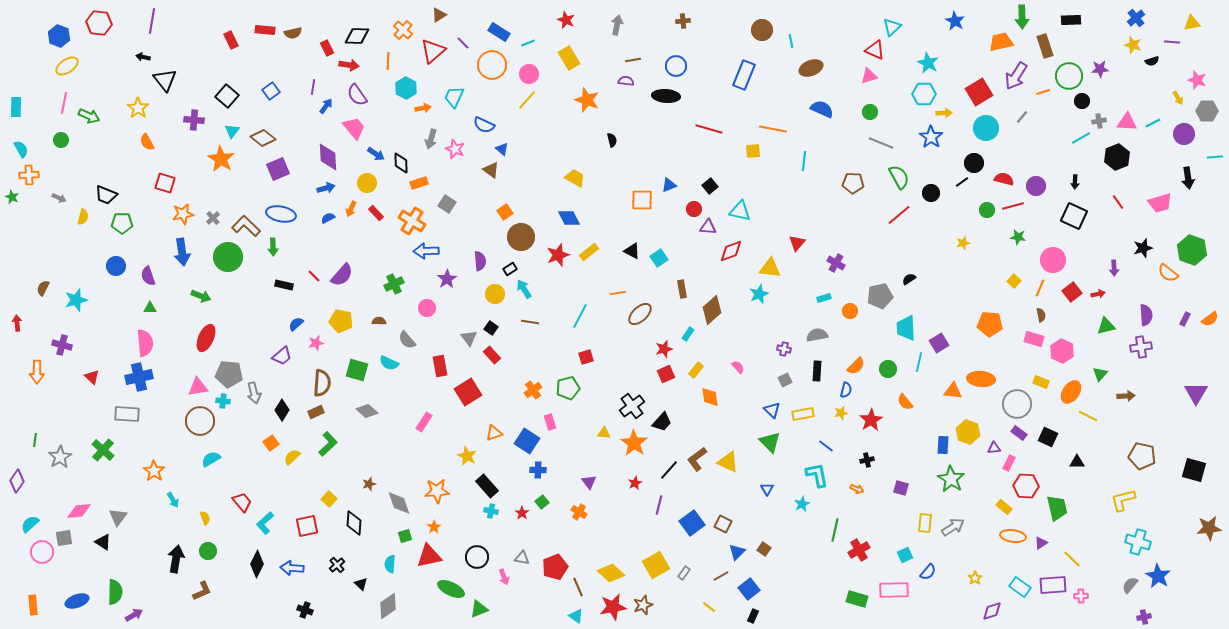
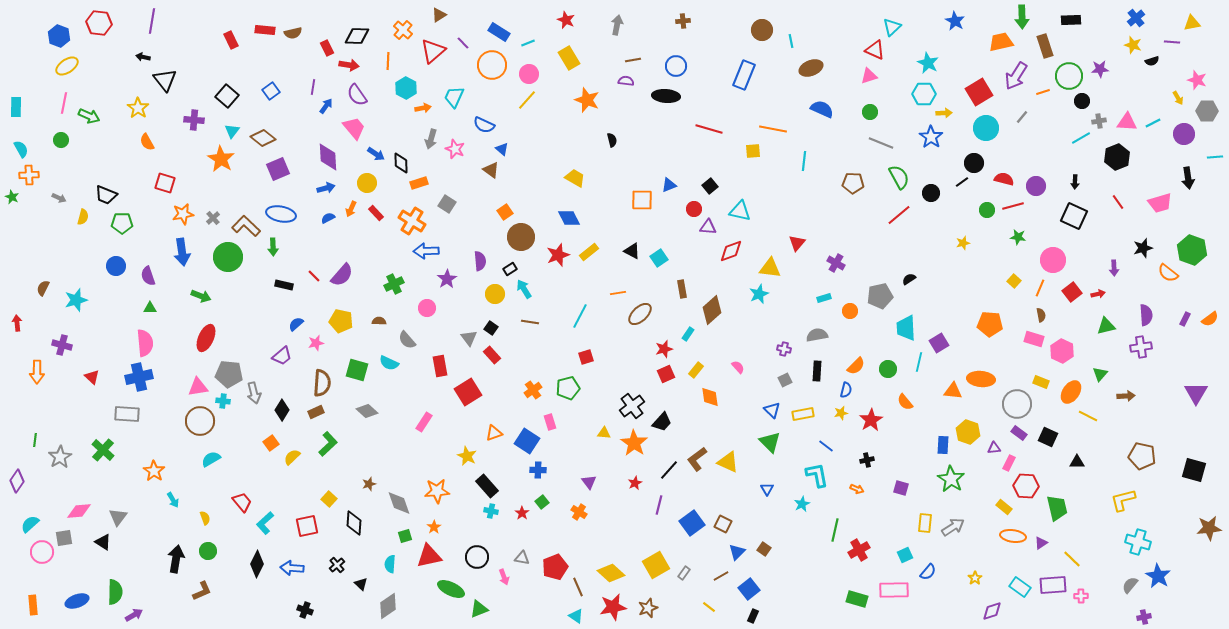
brown star at (643, 605): moved 5 px right, 3 px down
